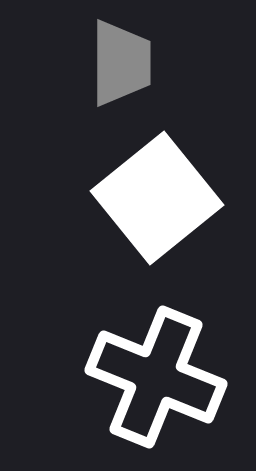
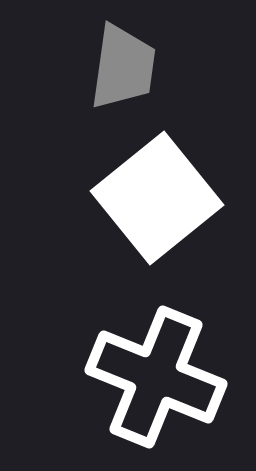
gray trapezoid: moved 2 px right, 4 px down; rotated 8 degrees clockwise
